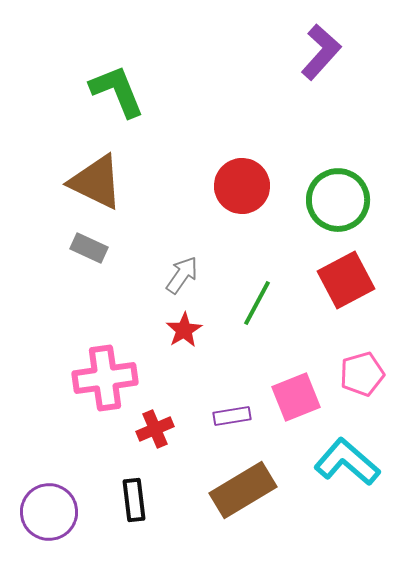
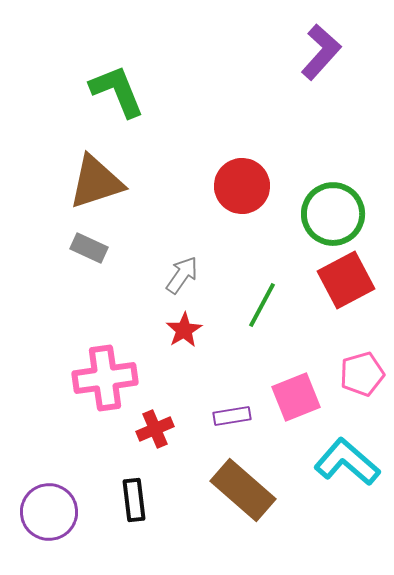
brown triangle: rotated 44 degrees counterclockwise
green circle: moved 5 px left, 14 px down
green line: moved 5 px right, 2 px down
brown rectangle: rotated 72 degrees clockwise
